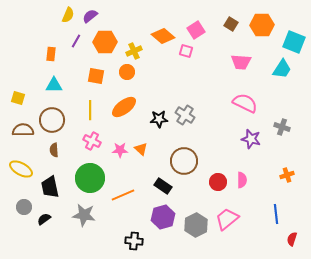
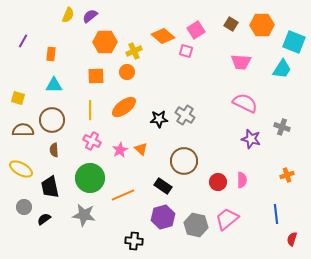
purple line at (76, 41): moved 53 px left
orange square at (96, 76): rotated 12 degrees counterclockwise
pink star at (120, 150): rotated 28 degrees counterclockwise
gray hexagon at (196, 225): rotated 20 degrees counterclockwise
